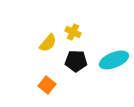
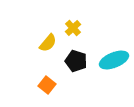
yellow cross: moved 4 px up; rotated 21 degrees clockwise
black pentagon: rotated 15 degrees clockwise
